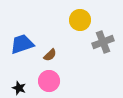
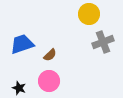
yellow circle: moved 9 px right, 6 px up
